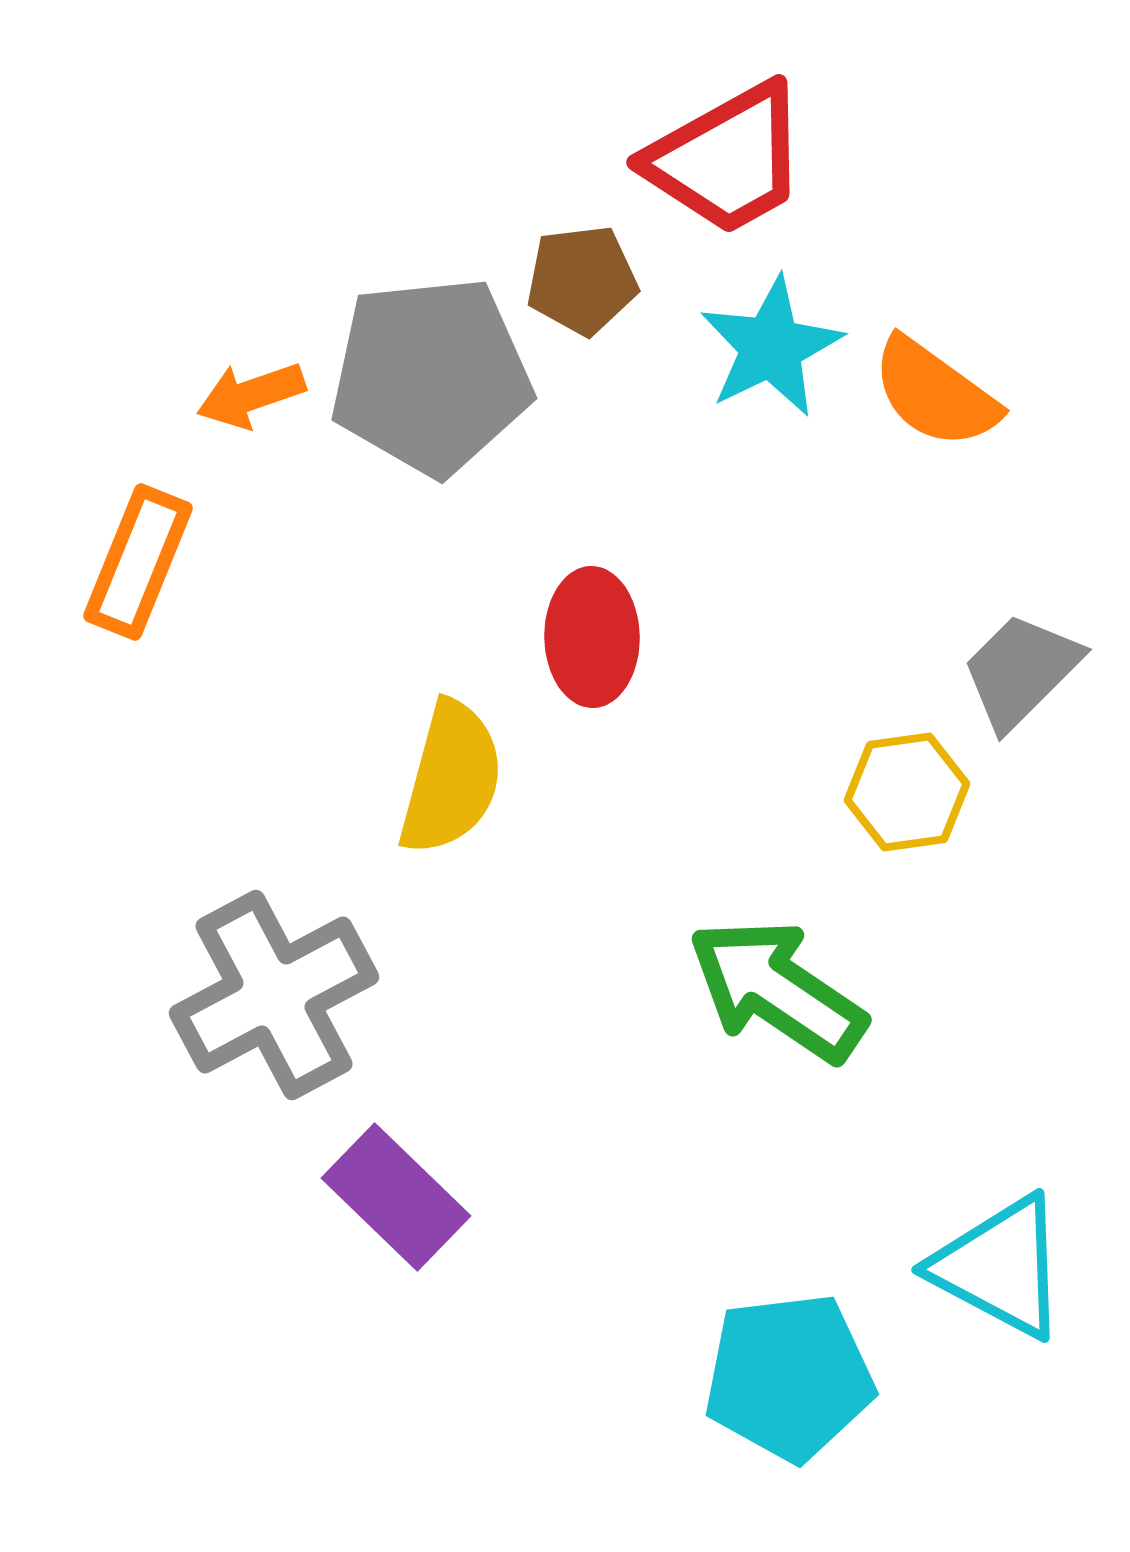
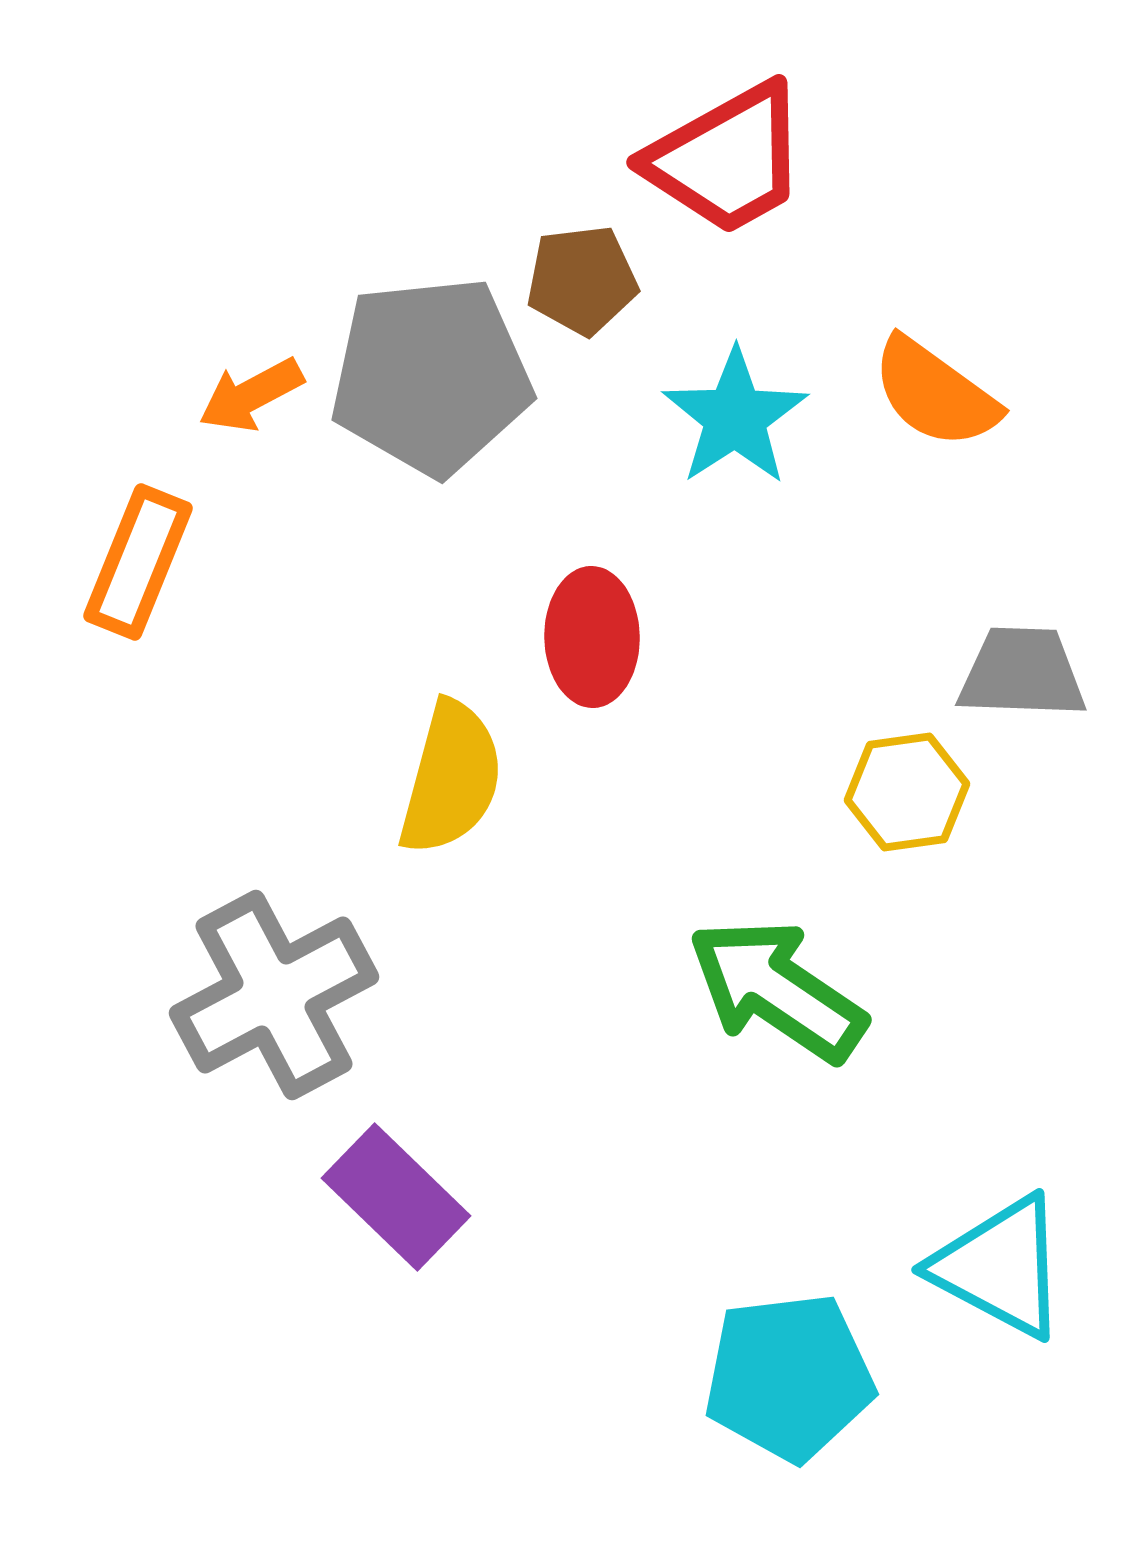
cyan star: moved 36 px left, 70 px down; rotated 7 degrees counterclockwise
orange arrow: rotated 9 degrees counterclockwise
gray trapezoid: moved 1 px right, 2 px down; rotated 47 degrees clockwise
